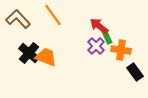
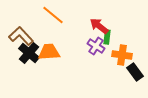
orange line: rotated 15 degrees counterclockwise
brown L-shape: moved 3 px right, 17 px down
green rectangle: rotated 32 degrees clockwise
purple cross: rotated 12 degrees counterclockwise
orange cross: moved 1 px right, 5 px down
orange trapezoid: moved 3 px right, 5 px up; rotated 25 degrees counterclockwise
